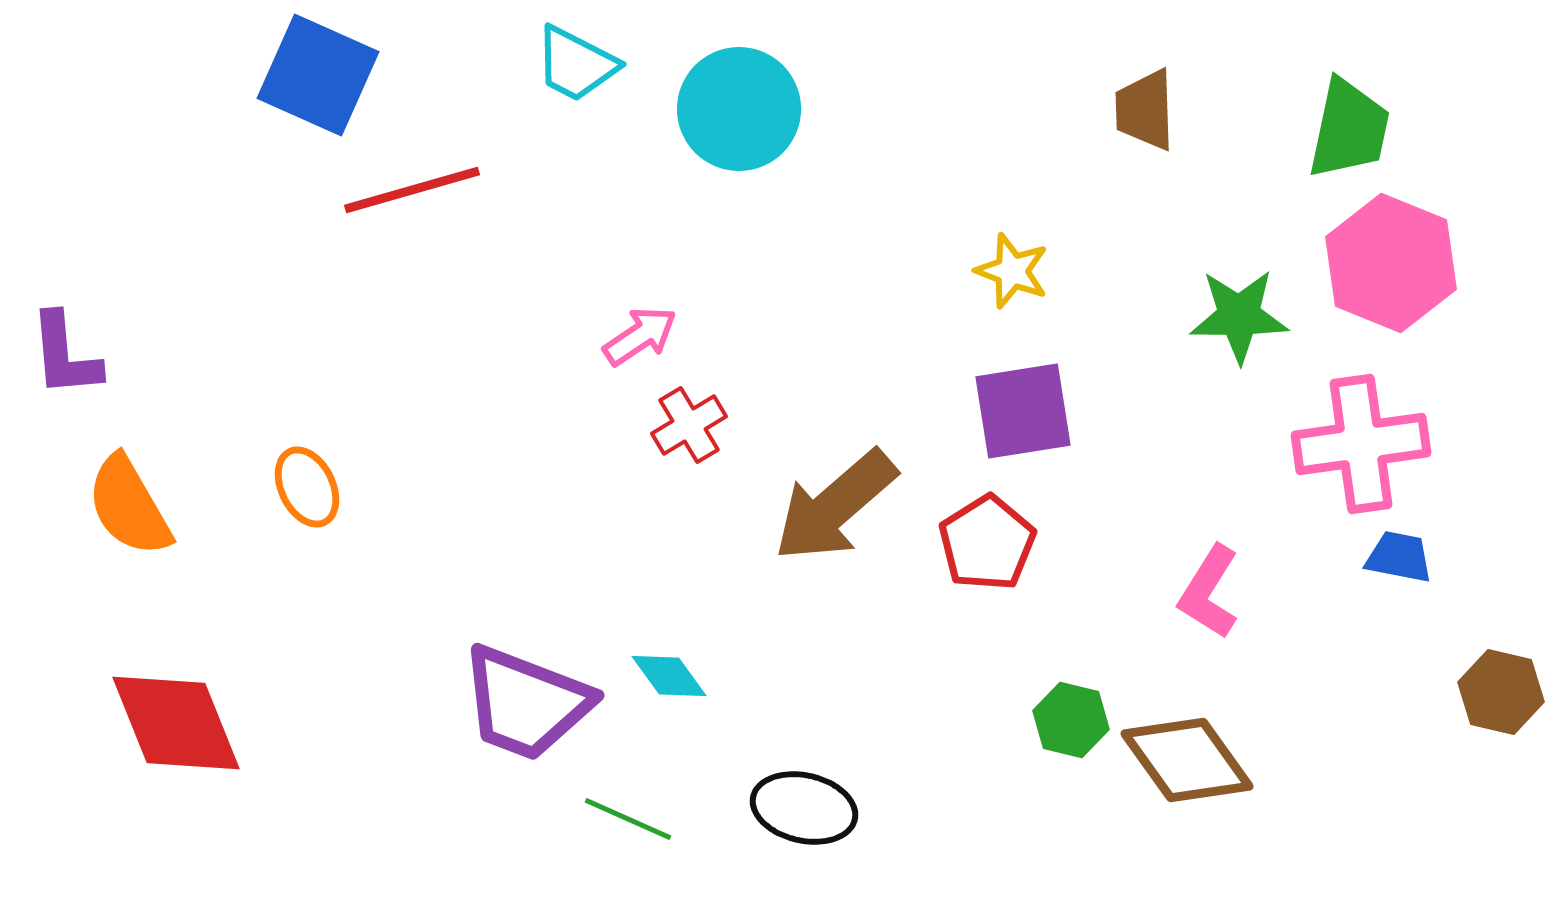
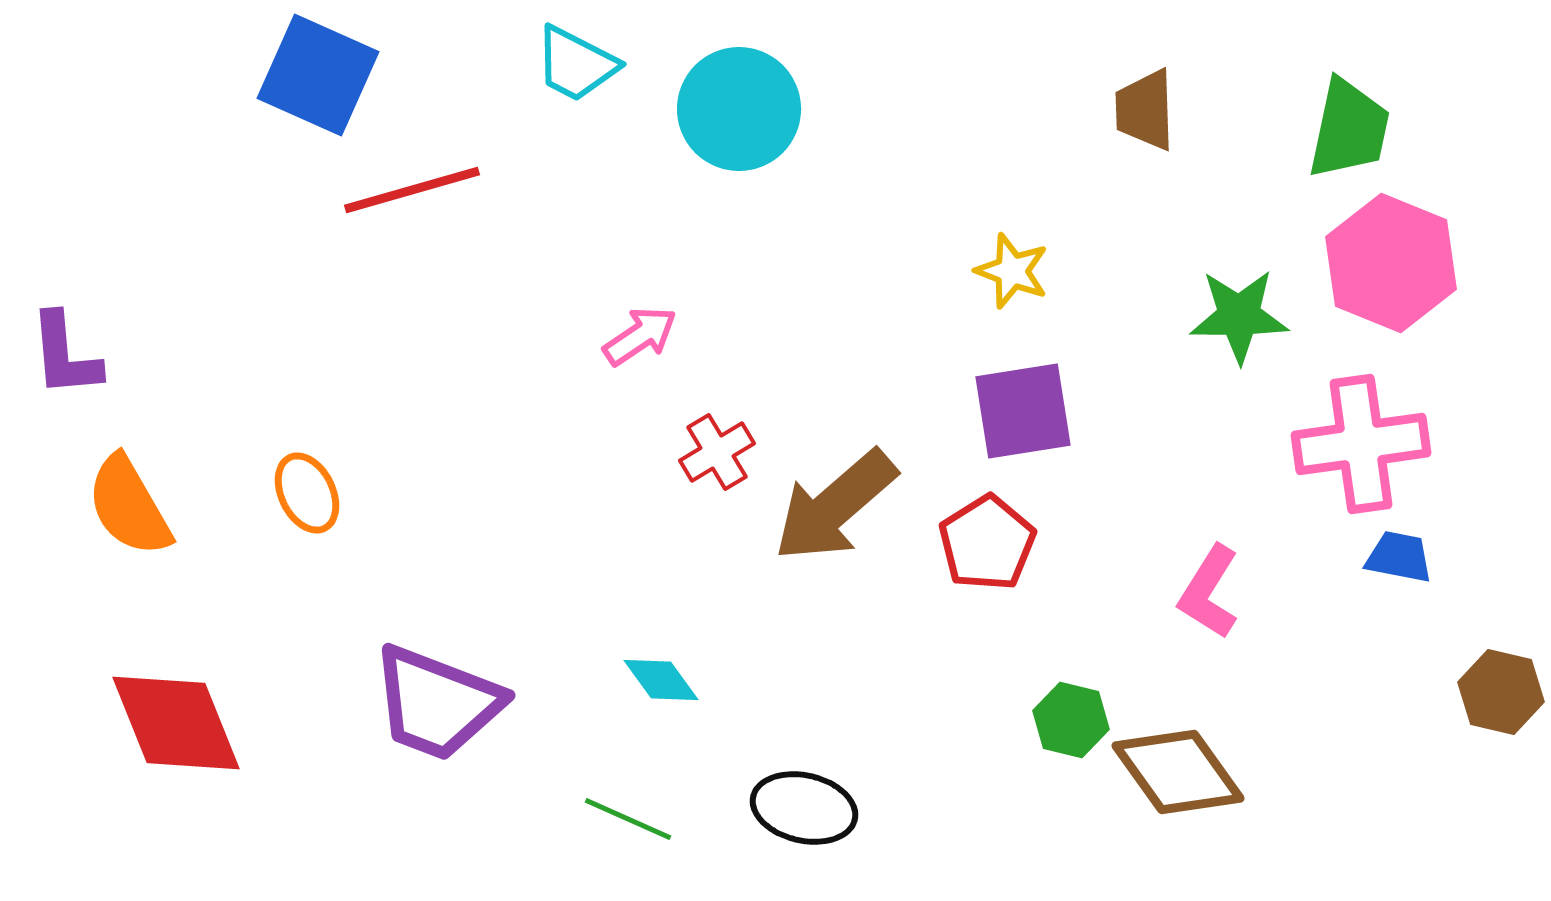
red cross: moved 28 px right, 27 px down
orange ellipse: moved 6 px down
cyan diamond: moved 8 px left, 4 px down
purple trapezoid: moved 89 px left
brown diamond: moved 9 px left, 12 px down
